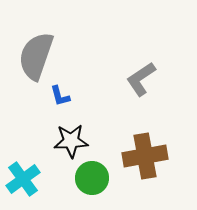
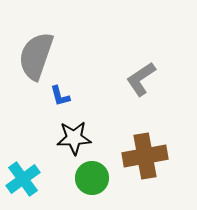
black star: moved 3 px right, 3 px up
